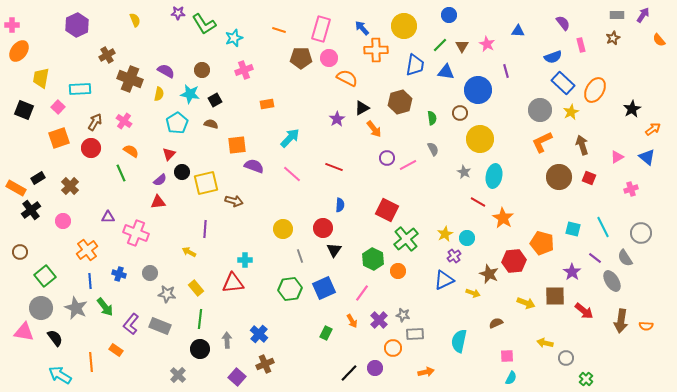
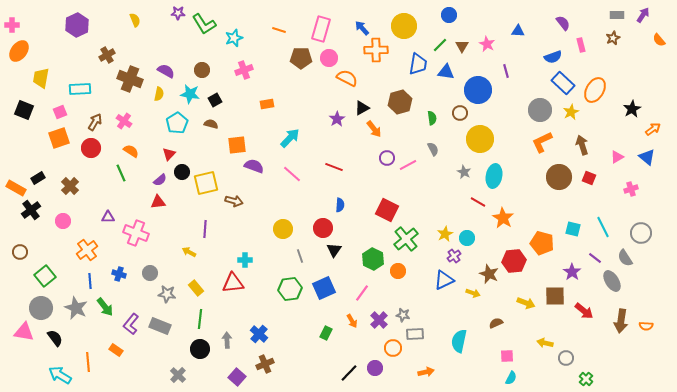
blue trapezoid at (415, 65): moved 3 px right, 1 px up
pink square at (58, 107): moved 2 px right, 5 px down; rotated 24 degrees clockwise
orange line at (91, 362): moved 3 px left
